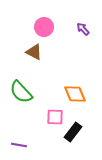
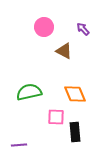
brown triangle: moved 30 px right, 1 px up
green semicircle: moved 8 px right; rotated 120 degrees clockwise
pink square: moved 1 px right
black rectangle: moved 2 px right; rotated 42 degrees counterclockwise
purple line: rotated 14 degrees counterclockwise
